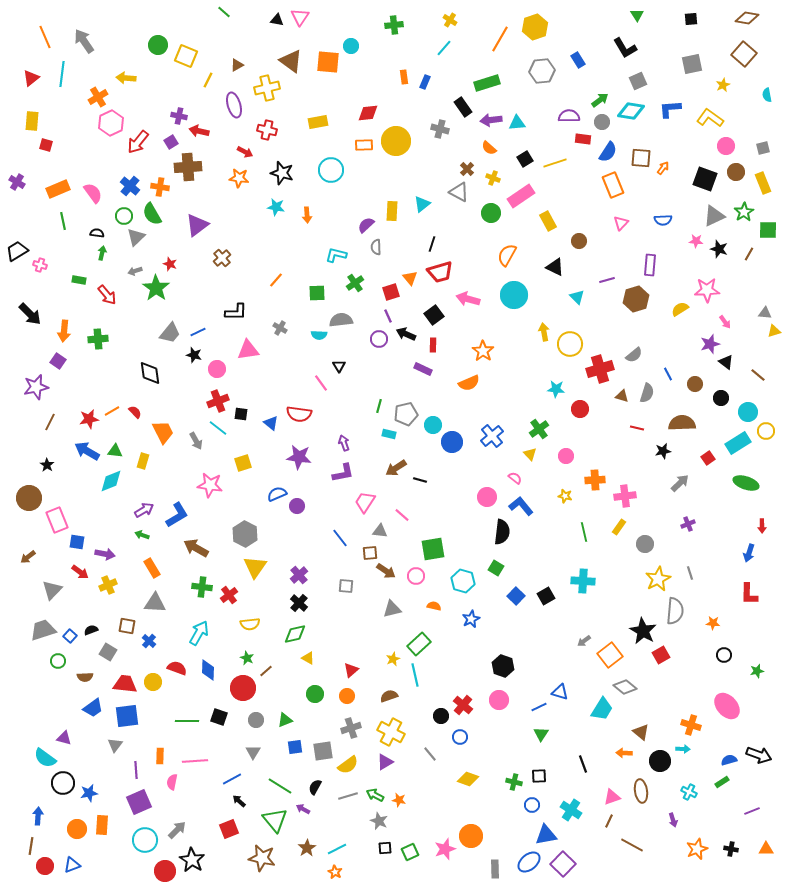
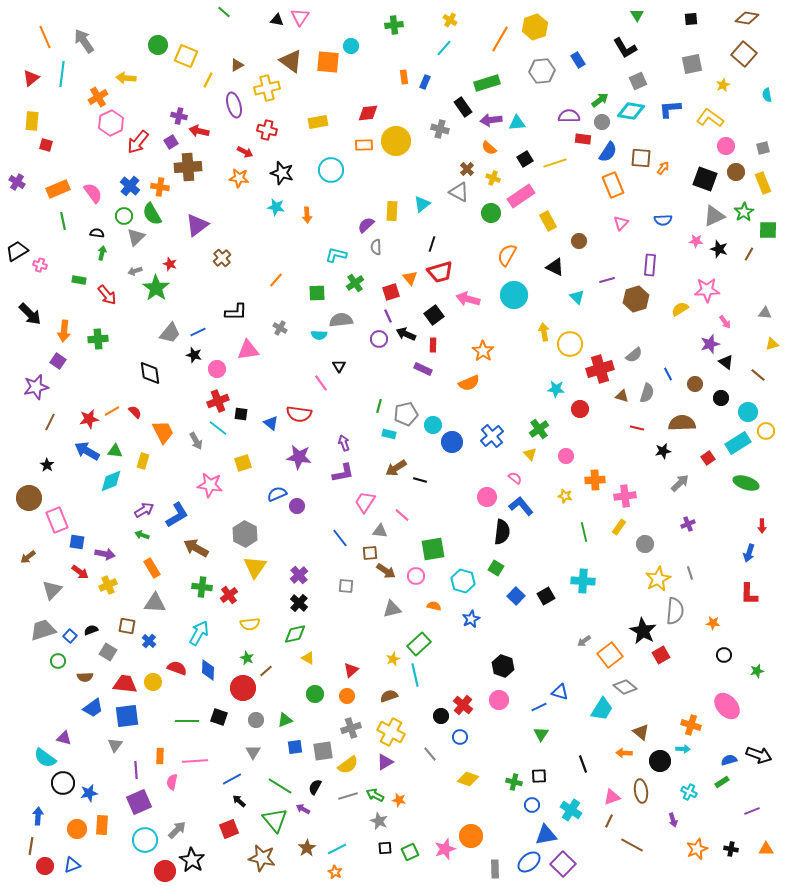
yellow triangle at (774, 331): moved 2 px left, 13 px down
